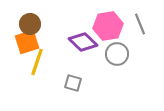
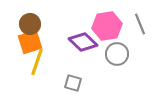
pink hexagon: moved 1 px left
orange square: moved 3 px right
